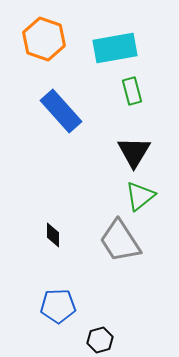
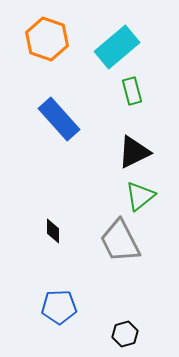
orange hexagon: moved 3 px right
cyan rectangle: moved 2 px right, 1 px up; rotated 30 degrees counterclockwise
blue rectangle: moved 2 px left, 8 px down
black triangle: rotated 33 degrees clockwise
black diamond: moved 4 px up
gray trapezoid: rotated 6 degrees clockwise
blue pentagon: moved 1 px right, 1 px down
black hexagon: moved 25 px right, 6 px up
